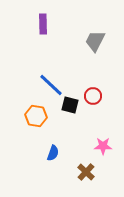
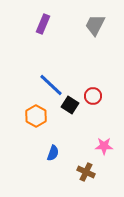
purple rectangle: rotated 24 degrees clockwise
gray trapezoid: moved 16 px up
black square: rotated 18 degrees clockwise
orange hexagon: rotated 20 degrees clockwise
pink star: moved 1 px right
brown cross: rotated 18 degrees counterclockwise
